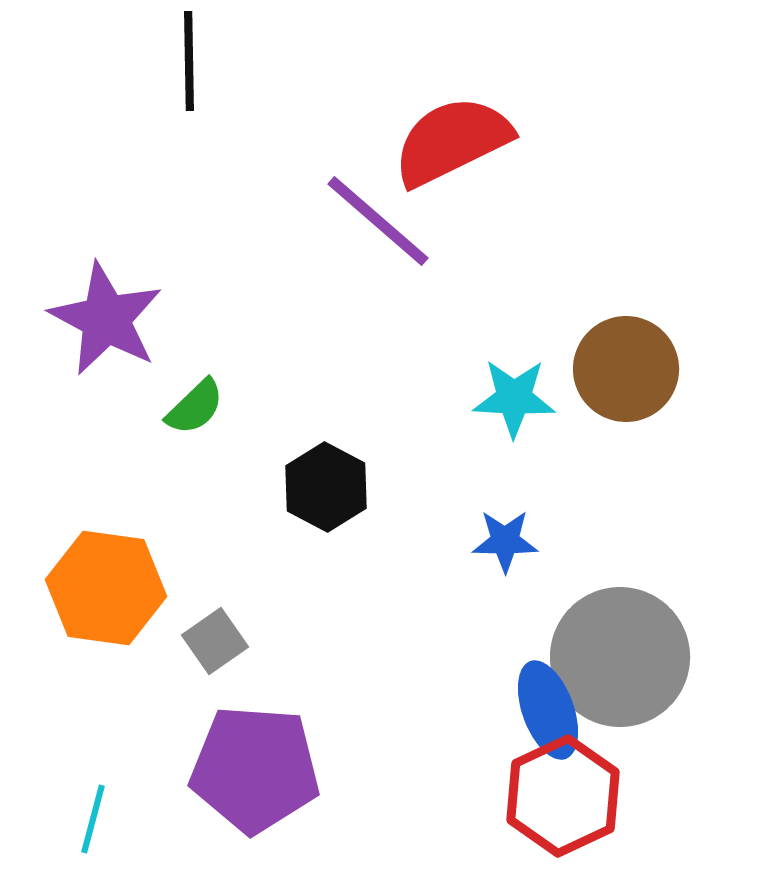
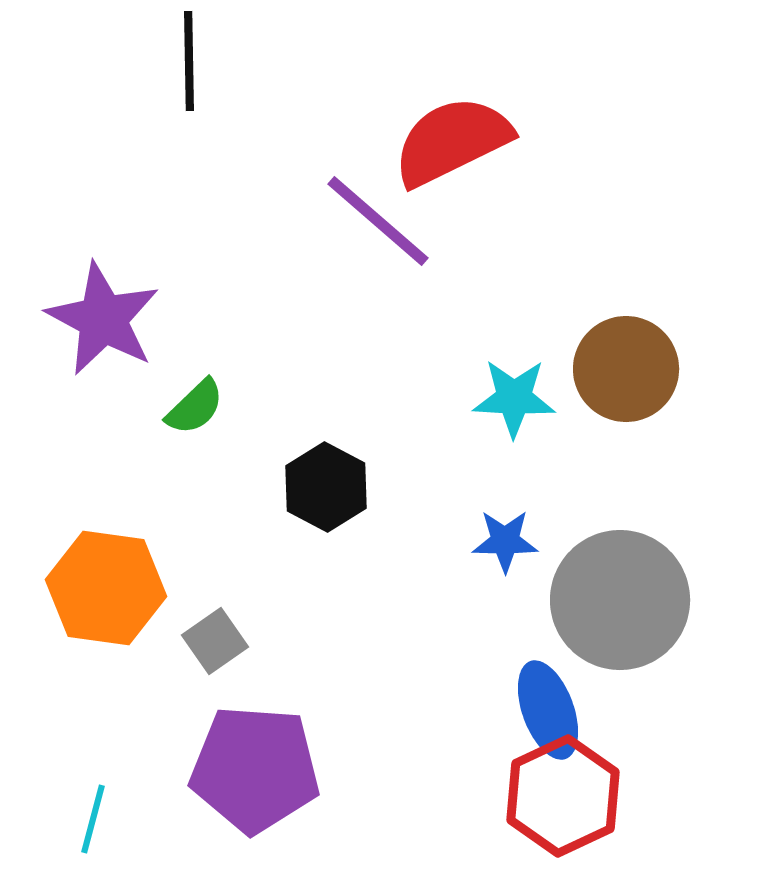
purple star: moved 3 px left
gray circle: moved 57 px up
